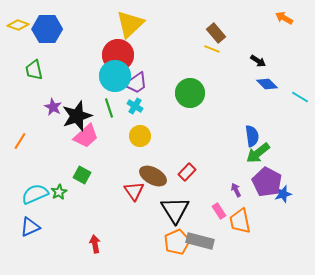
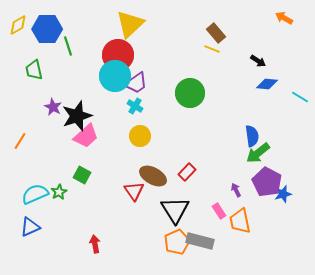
yellow diamond: rotated 50 degrees counterclockwise
blue diamond: rotated 40 degrees counterclockwise
green line: moved 41 px left, 62 px up
